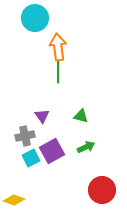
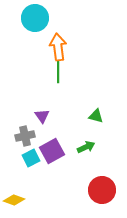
green triangle: moved 15 px right
